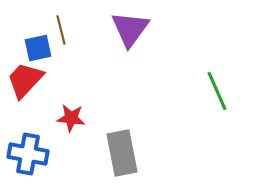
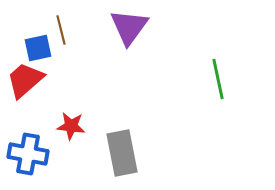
purple triangle: moved 1 px left, 2 px up
red trapezoid: rotated 6 degrees clockwise
green line: moved 1 px right, 12 px up; rotated 12 degrees clockwise
red star: moved 8 px down
